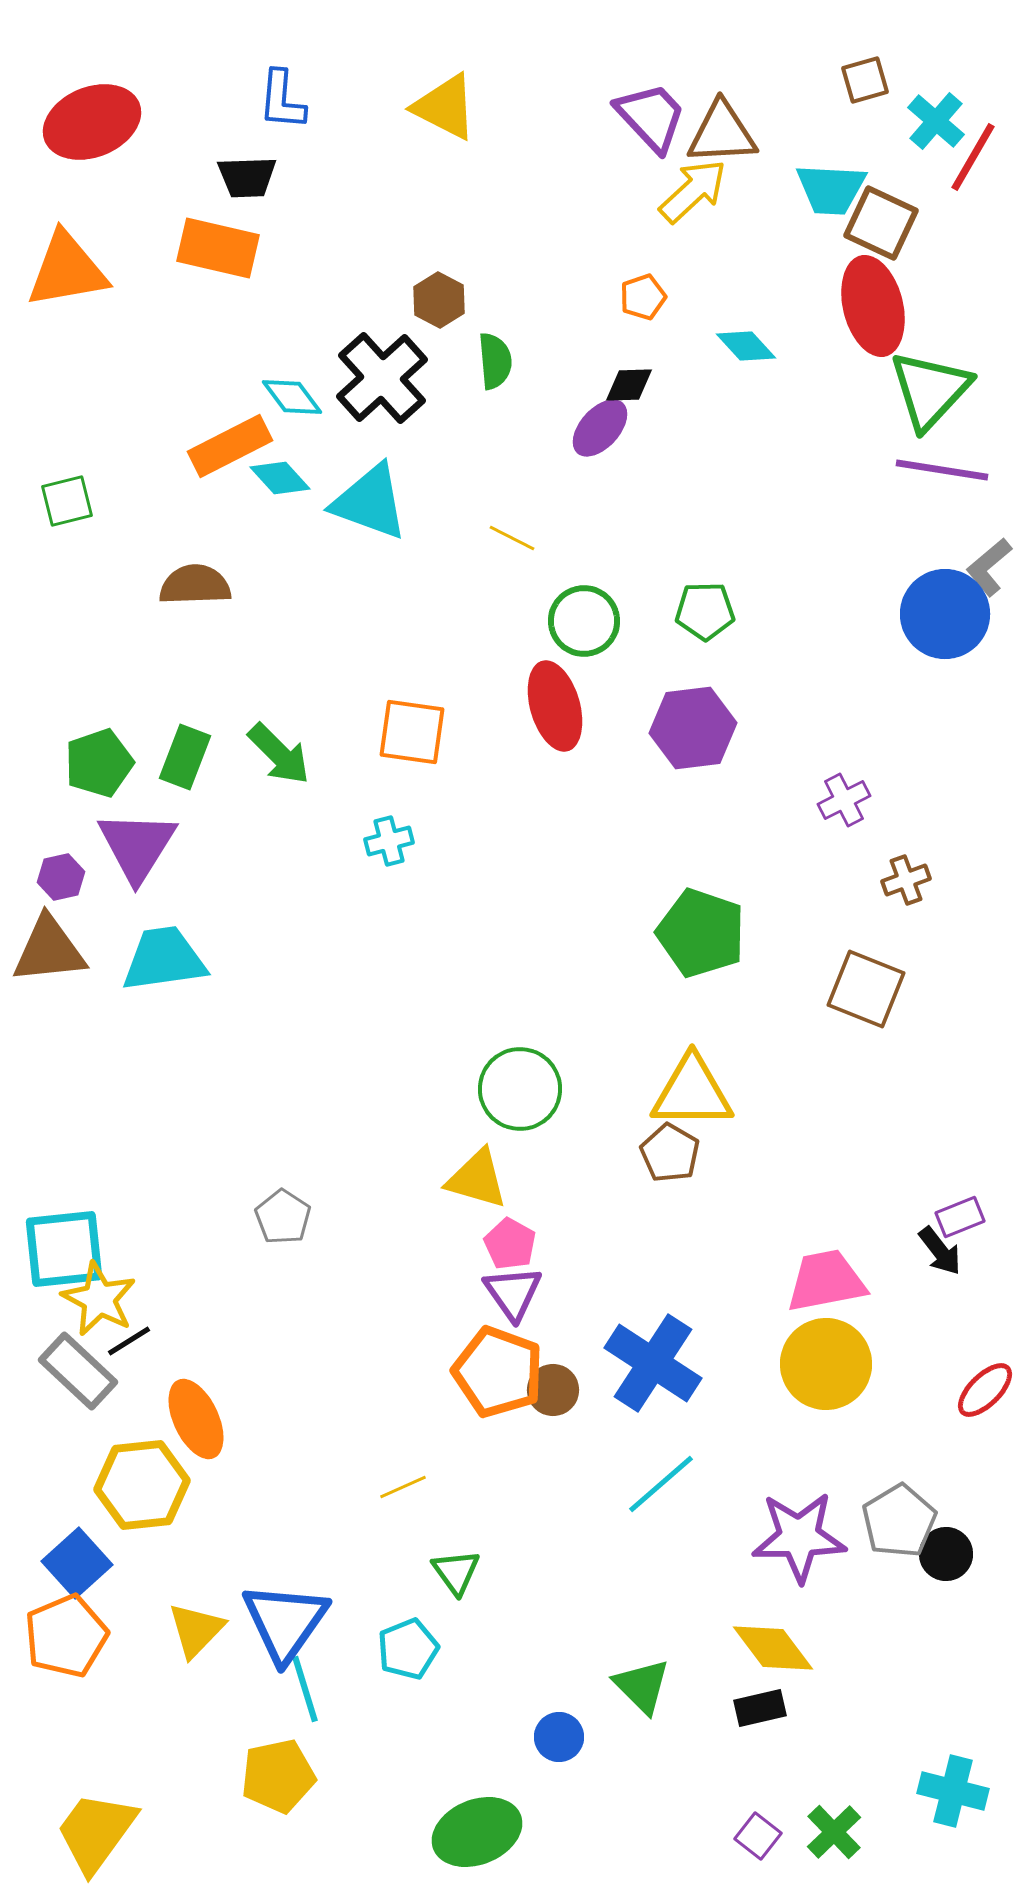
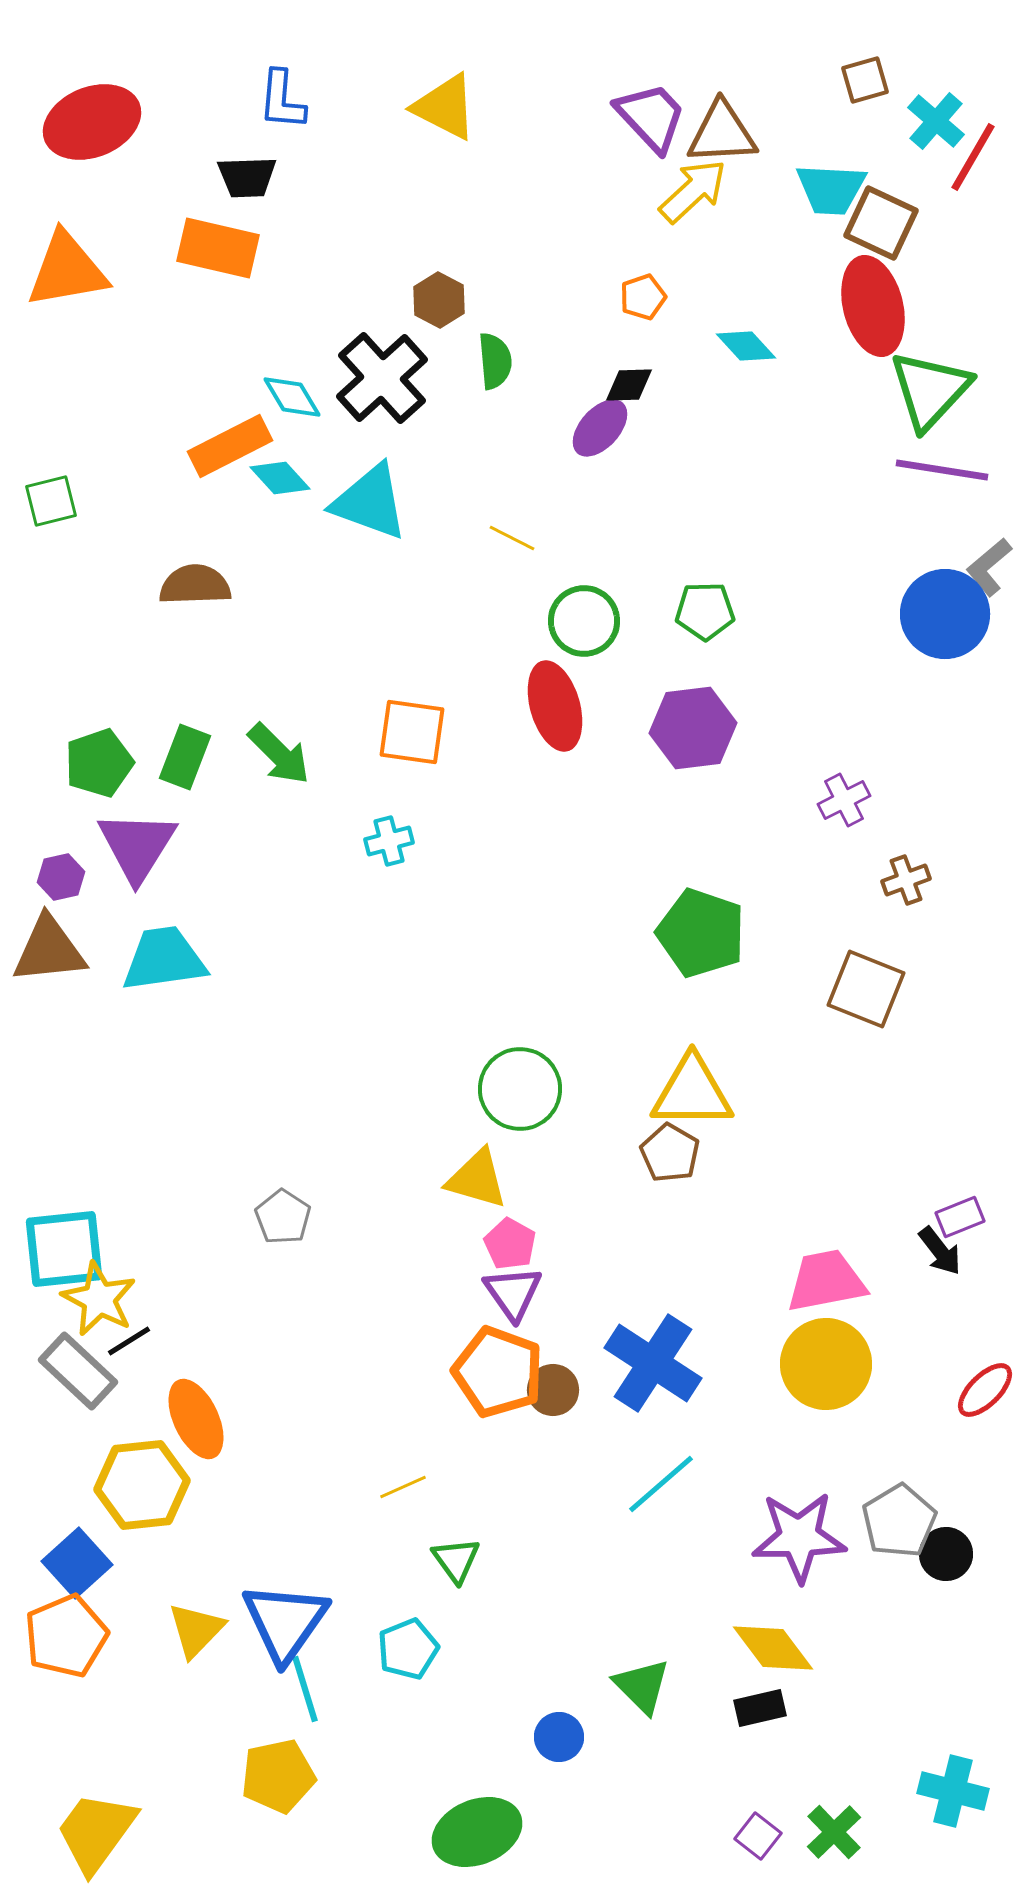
cyan diamond at (292, 397): rotated 6 degrees clockwise
green square at (67, 501): moved 16 px left
green triangle at (456, 1572): moved 12 px up
